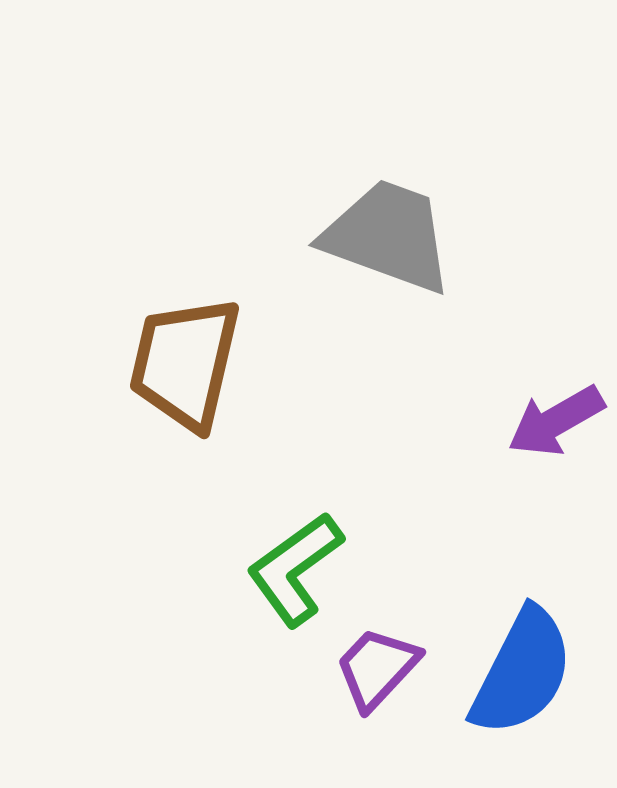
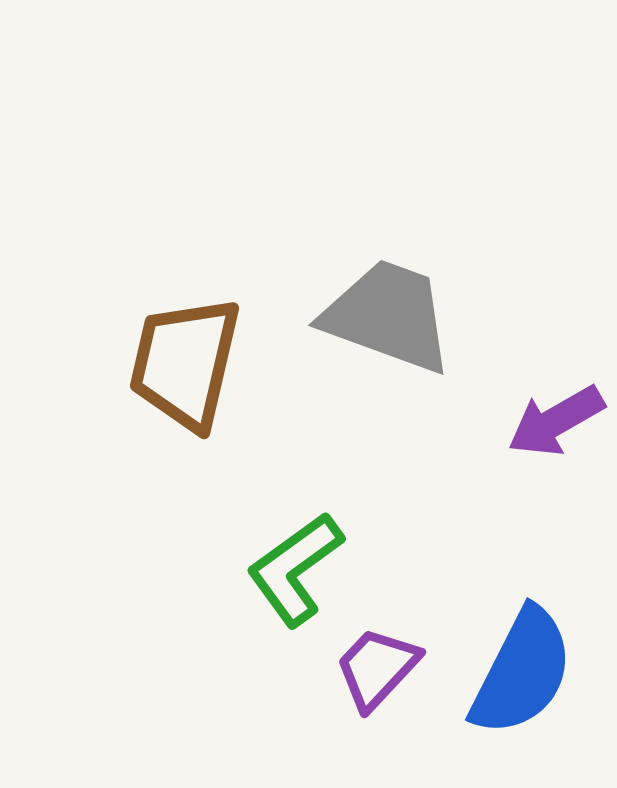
gray trapezoid: moved 80 px down
